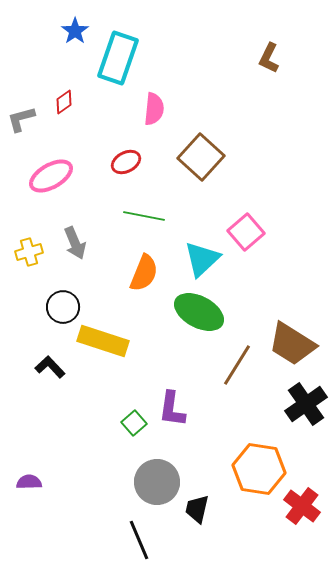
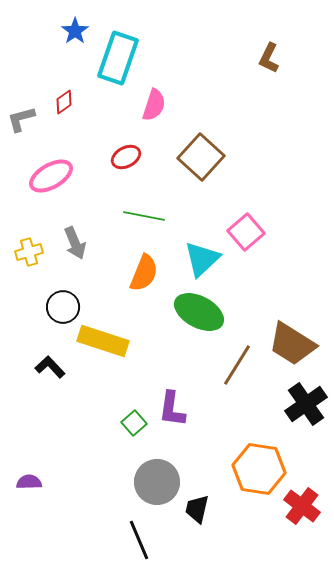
pink semicircle: moved 4 px up; rotated 12 degrees clockwise
red ellipse: moved 5 px up
